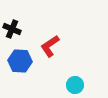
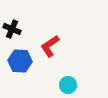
cyan circle: moved 7 px left
